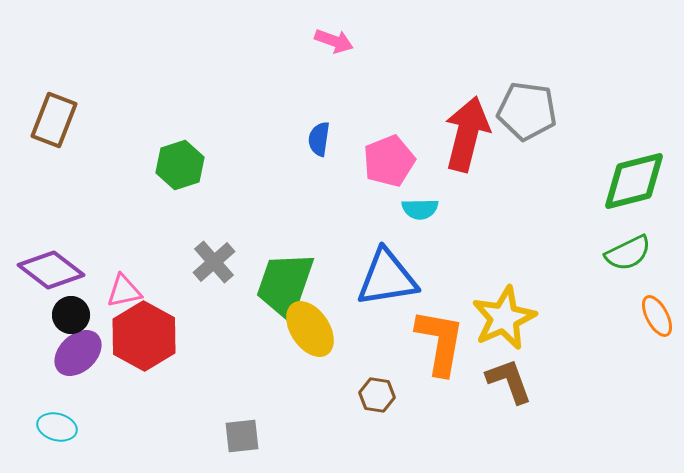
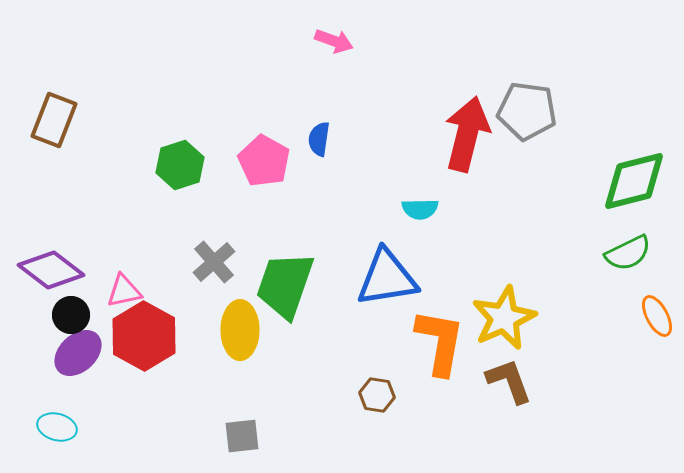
pink pentagon: moved 125 px left; rotated 21 degrees counterclockwise
yellow ellipse: moved 70 px left, 1 px down; rotated 34 degrees clockwise
